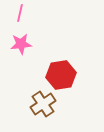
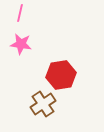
pink star: rotated 15 degrees clockwise
